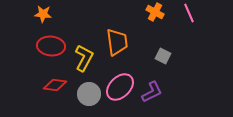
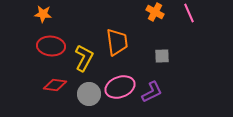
gray square: moved 1 px left; rotated 28 degrees counterclockwise
pink ellipse: rotated 24 degrees clockwise
